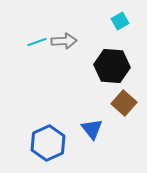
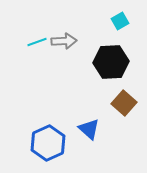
black hexagon: moved 1 px left, 4 px up; rotated 8 degrees counterclockwise
blue triangle: moved 3 px left; rotated 10 degrees counterclockwise
